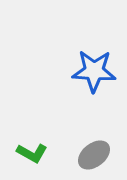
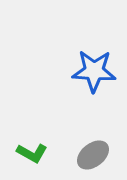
gray ellipse: moved 1 px left
